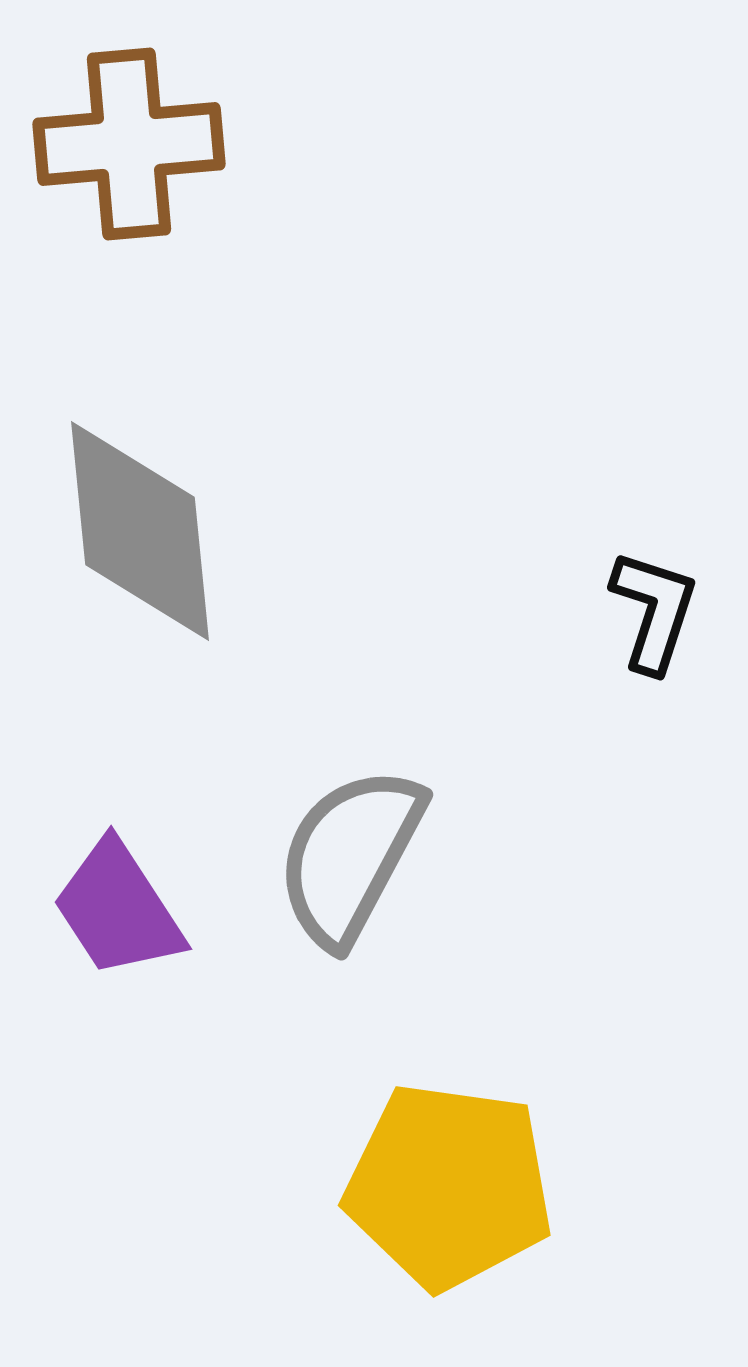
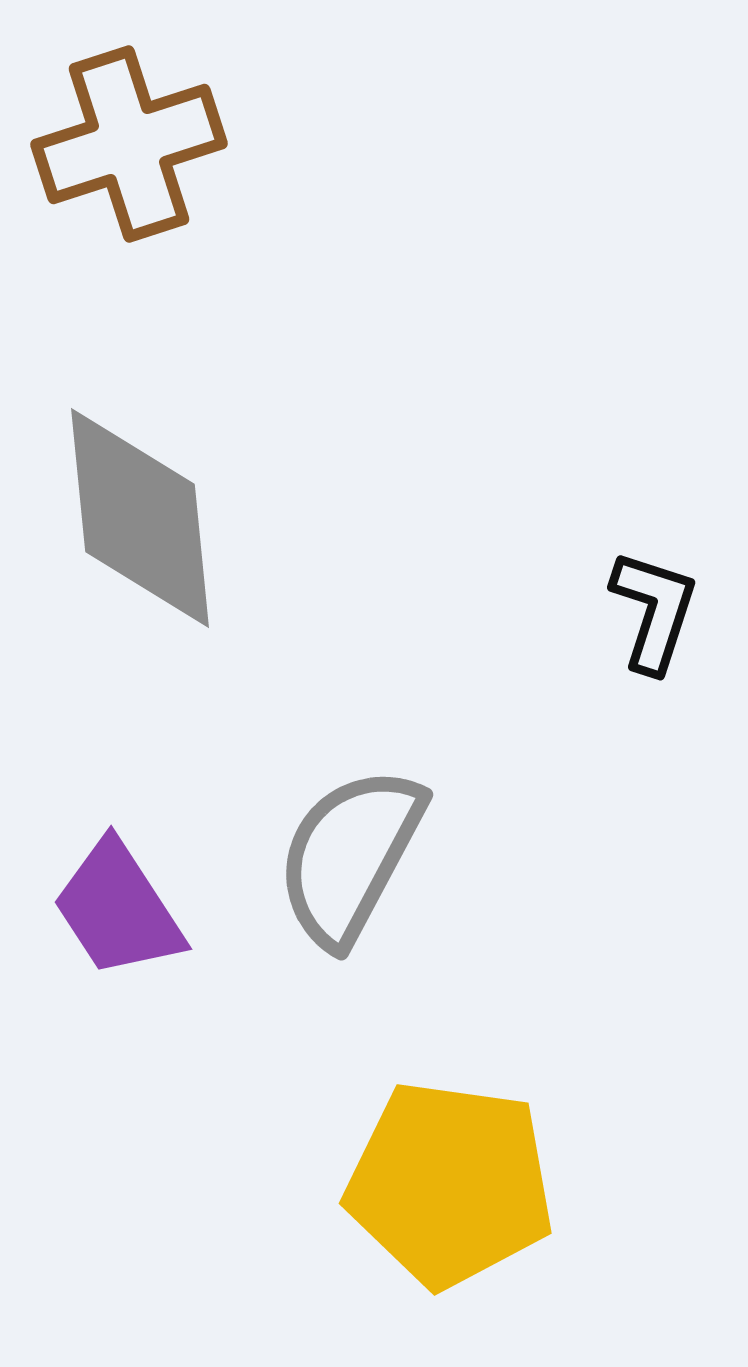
brown cross: rotated 13 degrees counterclockwise
gray diamond: moved 13 px up
yellow pentagon: moved 1 px right, 2 px up
